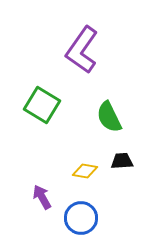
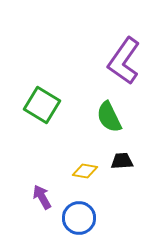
purple L-shape: moved 42 px right, 11 px down
blue circle: moved 2 px left
